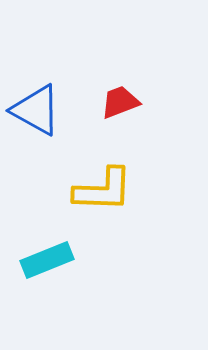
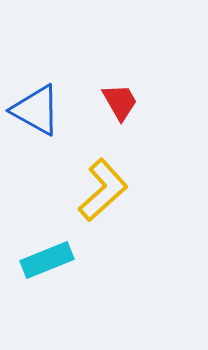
red trapezoid: rotated 81 degrees clockwise
yellow L-shape: rotated 44 degrees counterclockwise
